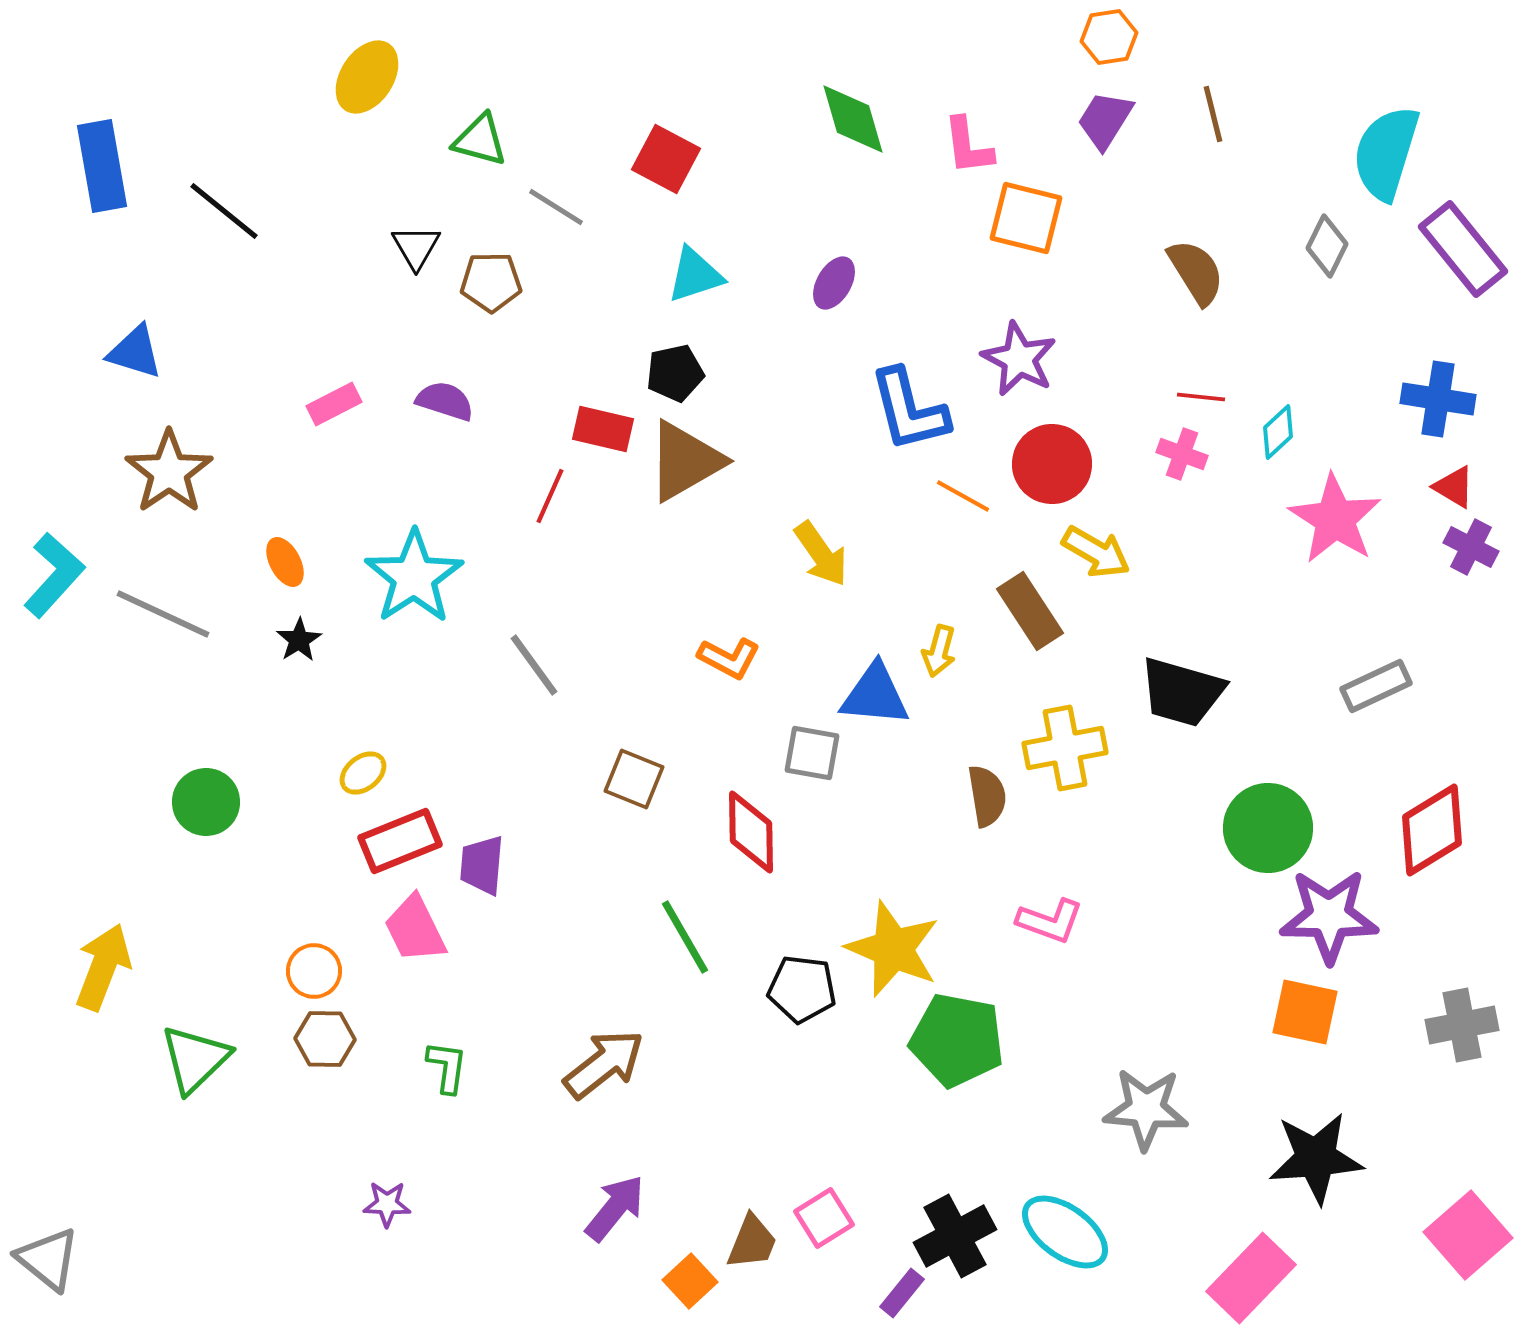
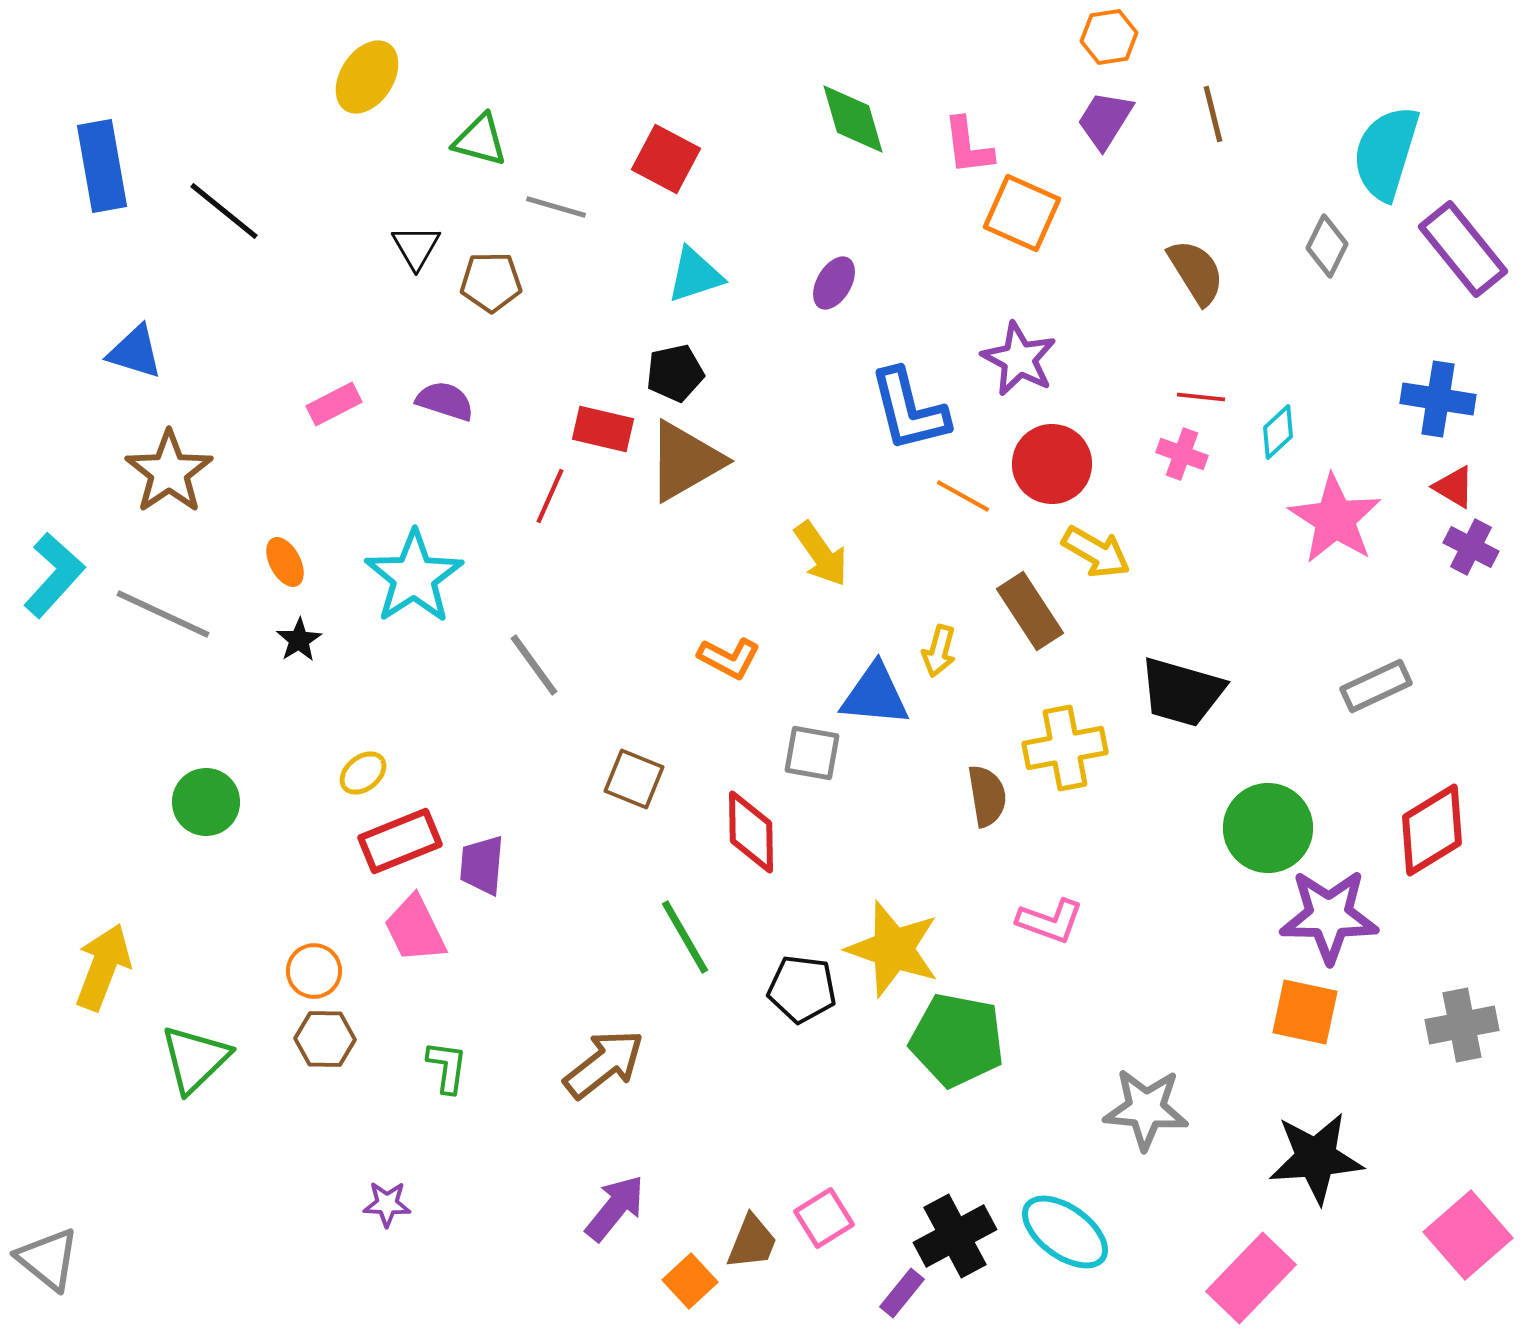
gray line at (556, 207): rotated 16 degrees counterclockwise
orange square at (1026, 218): moved 4 px left, 5 px up; rotated 10 degrees clockwise
yellow star at (893, 949): rotated 4 degrees counterclockwise
